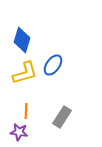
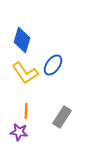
yellow L-shape: rotated 72 degrees clockwise
